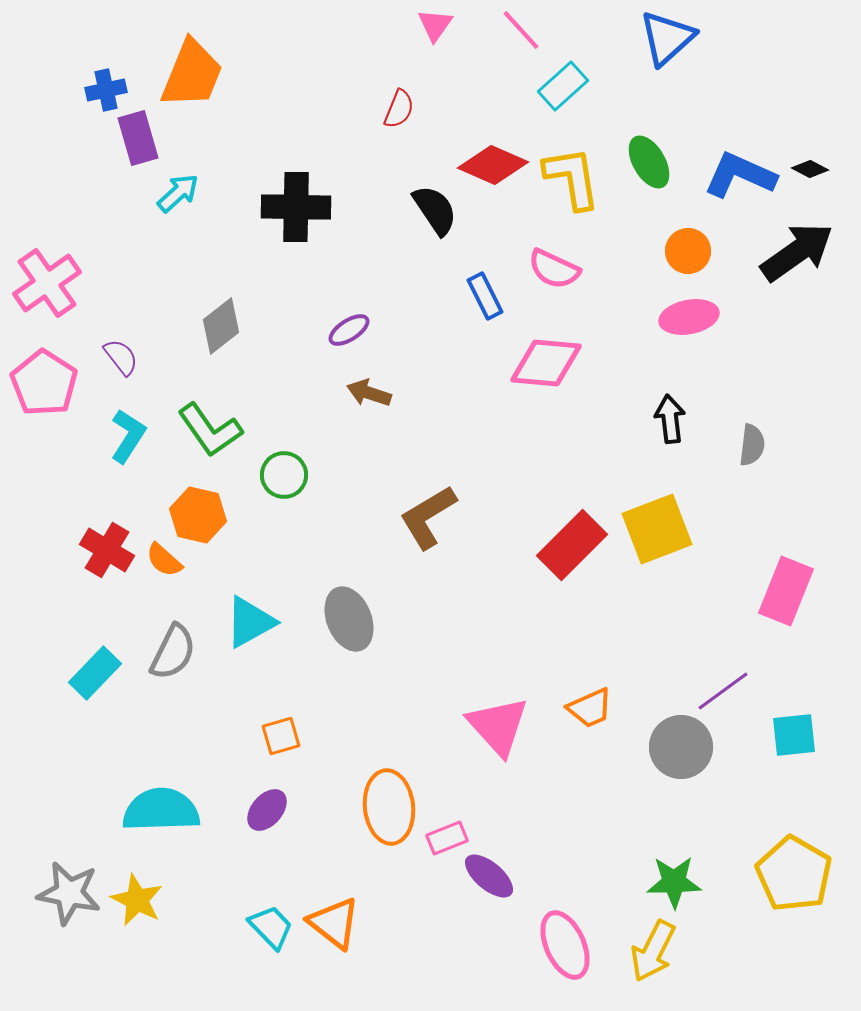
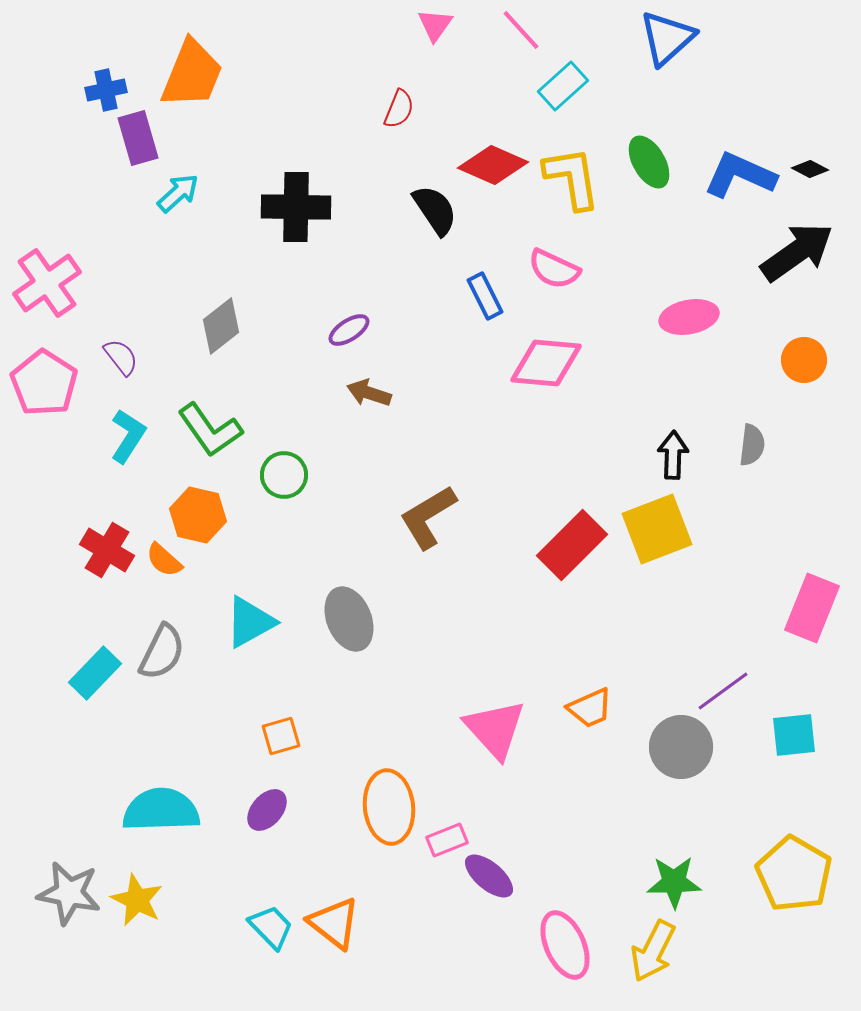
orange circle at (688, 251): moved 116 px right, 109 px down
black arrow at (670, 419): moved 3 px right, 36 px down; rotated 9 degrees clockwise
pink rectangle at (786, 591): moved 26 px right, 17 px down
gray semicircle at (173, 652): moved 11 px left
pink triangle at (498, 726): moved 3 px left, 3 px down
pink rectangle at (447, 838): moved 2 px down
